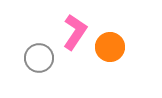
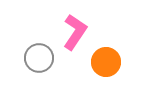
orange circle: moved 4 px left, 15 px down
